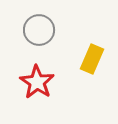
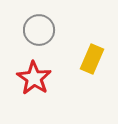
red star: moved 3 px left, 4 px up
